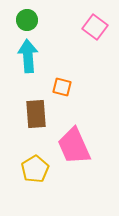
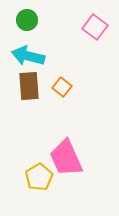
cyan arrow: rotated 72 degrees counterclockwise
orange square: rotated 24 degrees clockwise
brown rectangle: moved 7 px left, 28 px up
pink trapezoid: moved 8 px left, 12 px down
yellow pentagon: moved 4 px right, 8 px down
